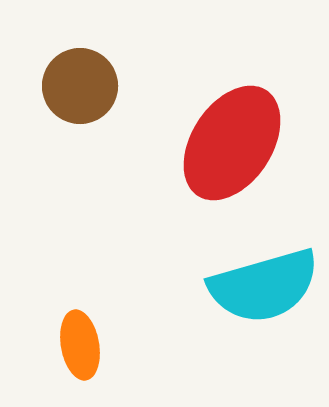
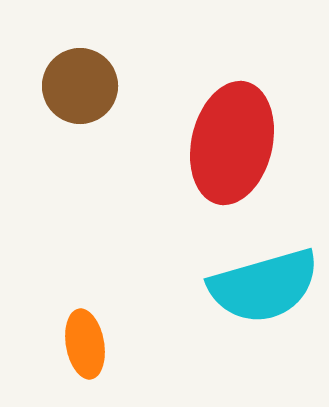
red ellipse: rotated 20 degrees counterclockwise
orange ellipse: moved 5 px right, 1 px up
